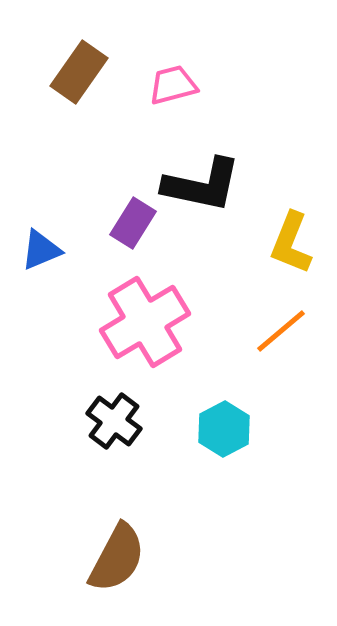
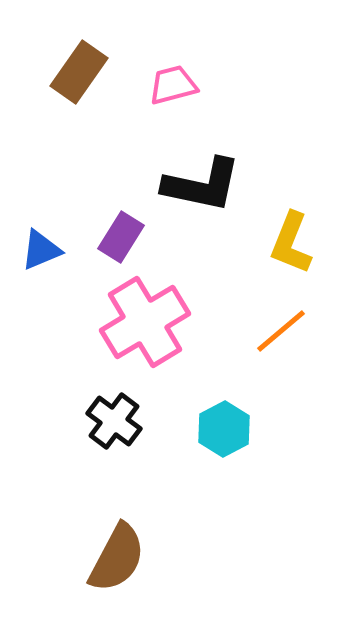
purple rectangle: moved 12 px left, 14 px down
